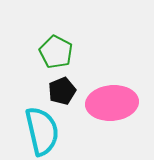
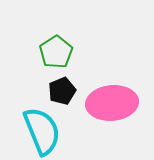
green pentagon: rotated 12 degrees clockwise
cyan semicircle: rotated 9 degrees counterclockwise
